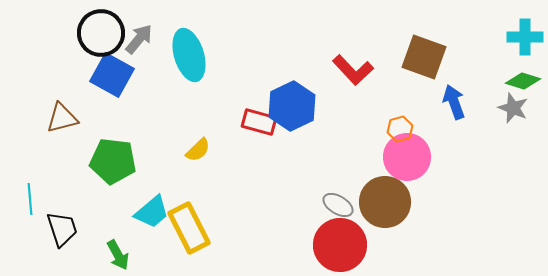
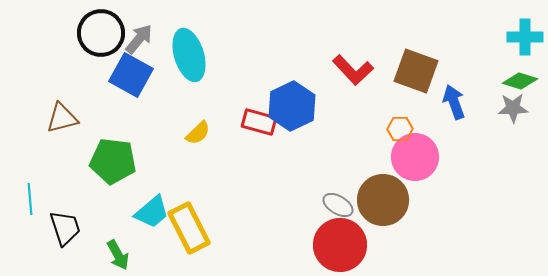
brown square: moved 8 px left, 14 px down
blue square: moved 19 px right
green diamond: moved 3 px left
gray star: rotated 24 degrees counterclockwise
orange hexagon: rotated 15 degrees clockwise
yellow semicircle: moved 17 px up
pink circle: moved 8 px right
brown circle: moved 2 px left, 2 px up
black trapezoid: moved 3 px right, 1 px up
